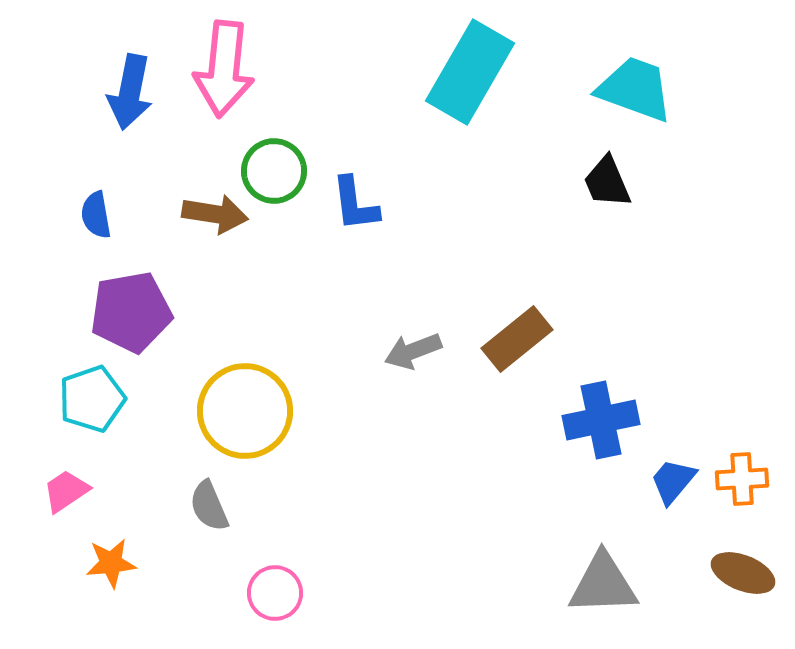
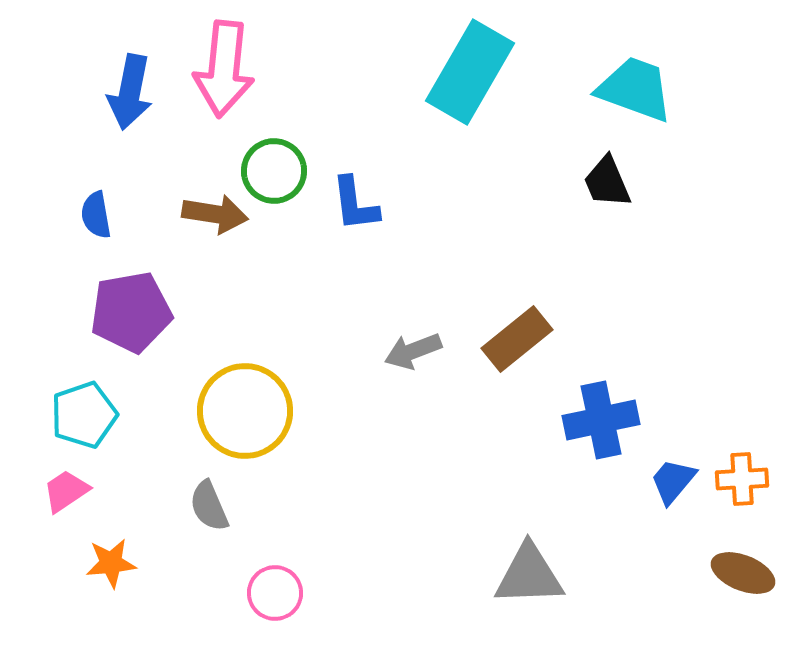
cyan pentagon: moved 8 px left, 16 px down
gray triangle: moved 74 px left, 9 px up
